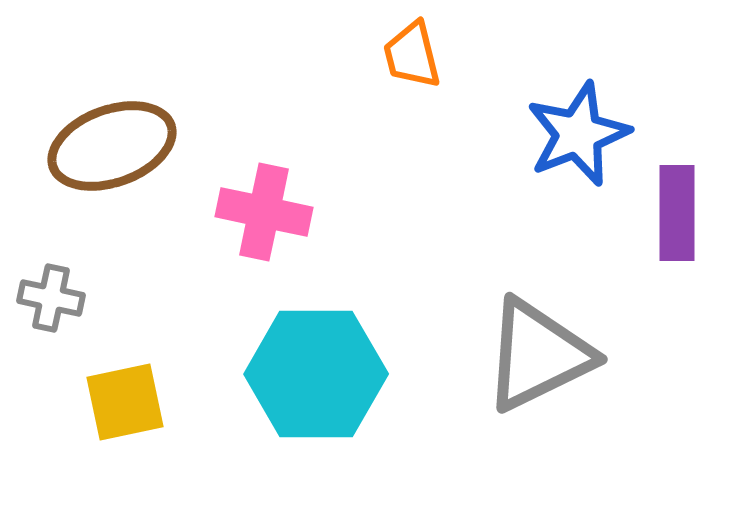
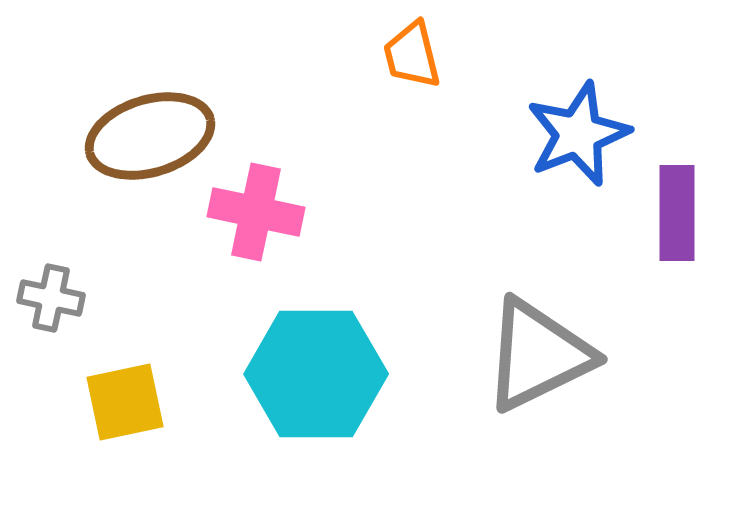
brown ellipse: moved 38 px right, 10 px up; rotated 3 degrees clockwise
pink cross: moved 8 px left
